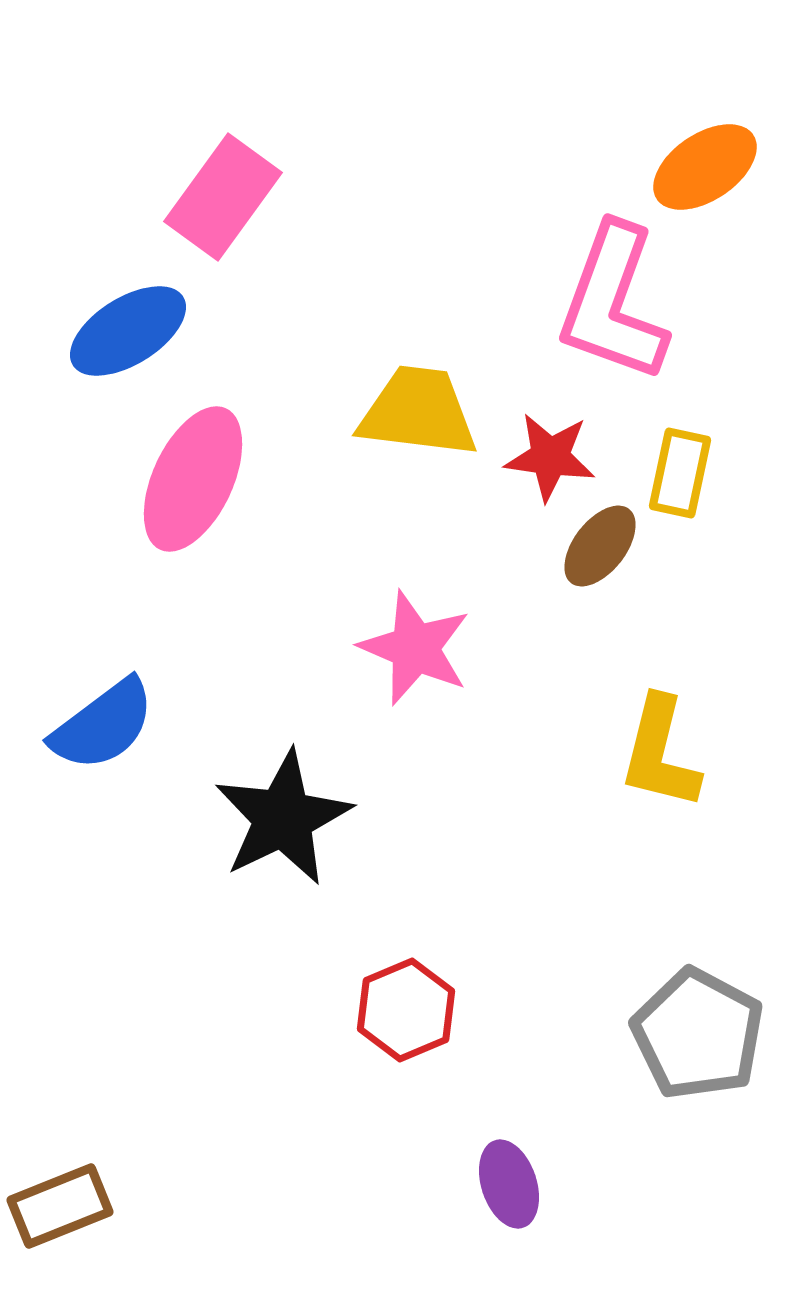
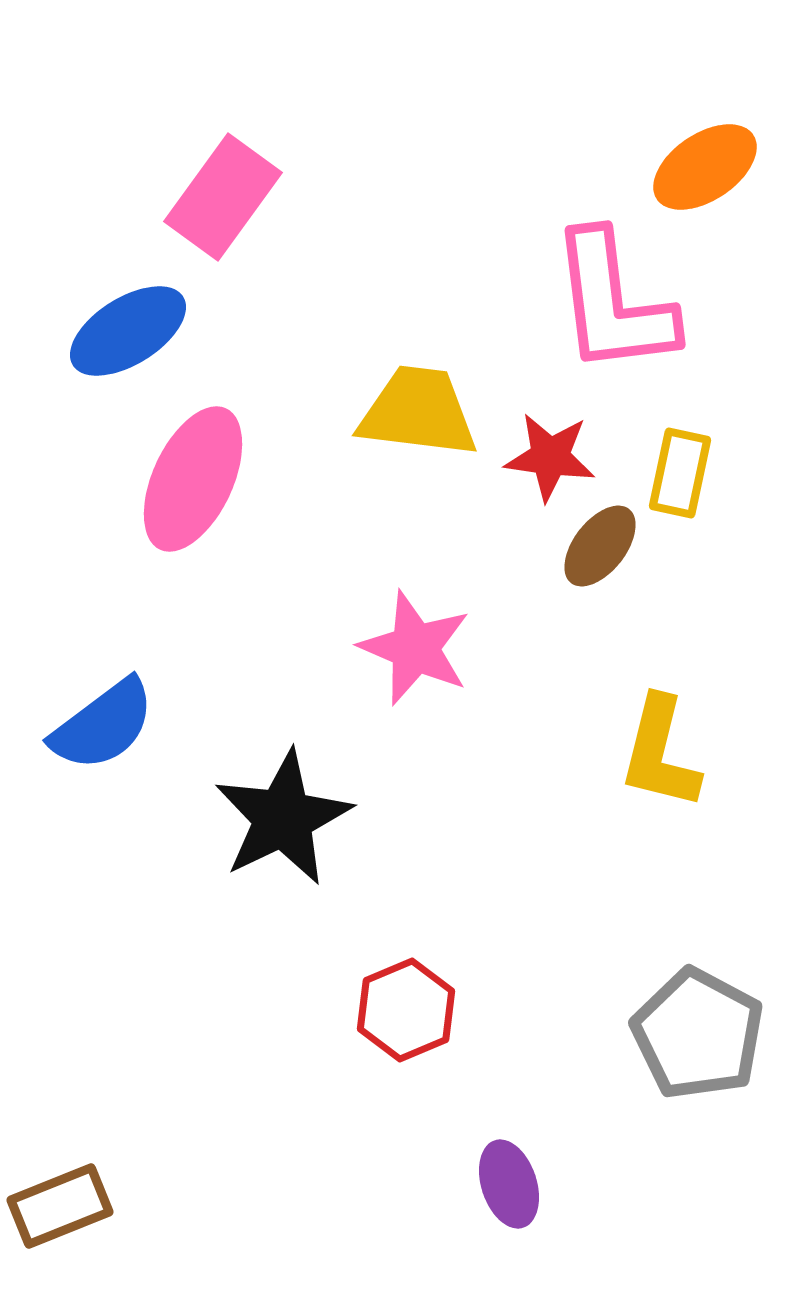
pink L-shape: rotated 27 degrees counterclockwise
